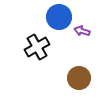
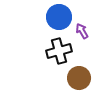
purple arrow: rotated 42 degrees clockwise
black cross: moved 22 px right, 4 px down; rotated 15 degrees clockwise
